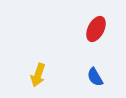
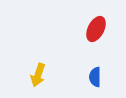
blue semicircle: rotated 30 degrees clockwise
